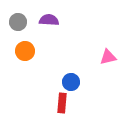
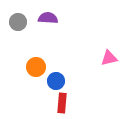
purple semicircle: moved 1 px left, 2 px up
orange circle: moved 11 px right, 16 px down
pink triangle: moved 1 px right, 1 px down
blue circle: moved 15 px left, 1 px up
